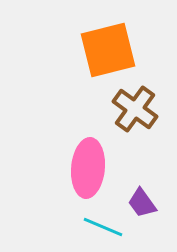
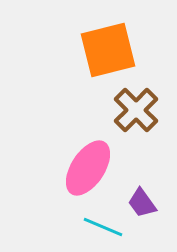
brown cross: moved 1 px right, 1 px down; rotated 9 degrees clockwise
pink ellipse: rotated 28 degrees clockwise
